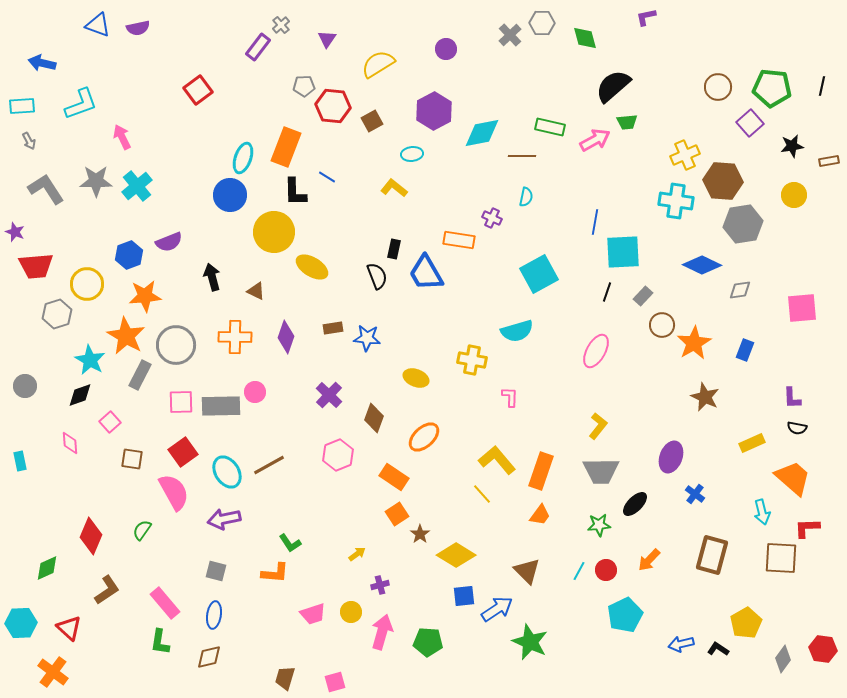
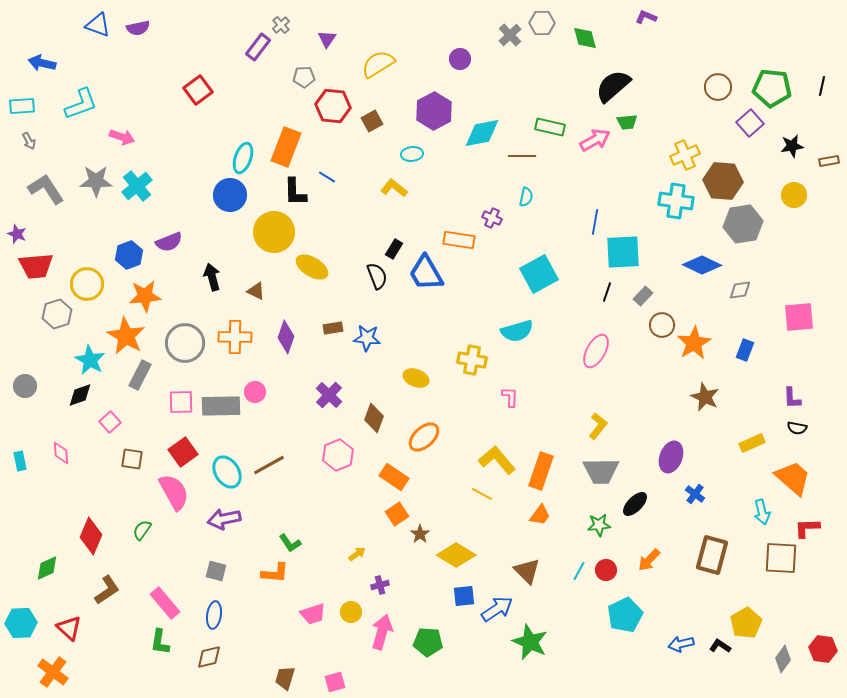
purple L-shape at (646, 17): rotated 35 degrees clockwise
purple circle at (446, 49): moved 14 px right, 10 px down
gray pentagon at (304, 86): moved 9 px up
pink arrow at (122, 137): rotated 135 degrees clockwise
purple star at (15, 232): moved 2 px right, 2 px down
black rectangle at (394, 249): rotated 18 degrees clockwise
pink square at (802, 308): moved 3 px left, 9 px down
gray circle at (176, 345): moved 9 px right, 2 px up
pink diamond at (70, 443): moved 9 px left, 10 px down
yellow line at (482, 494): rotated 20 degrees counterclockwise
black L-shape at (718, 649): moved 2 px right, 3 px up
